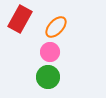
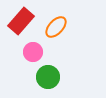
red rectangle: moved 1 px right, 2 px down; rotated 12 degrees clockwise
pink circle: moved 17 px left
